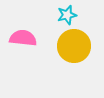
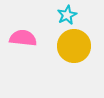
cyan star: rotated 12 degrees counterclockwise
